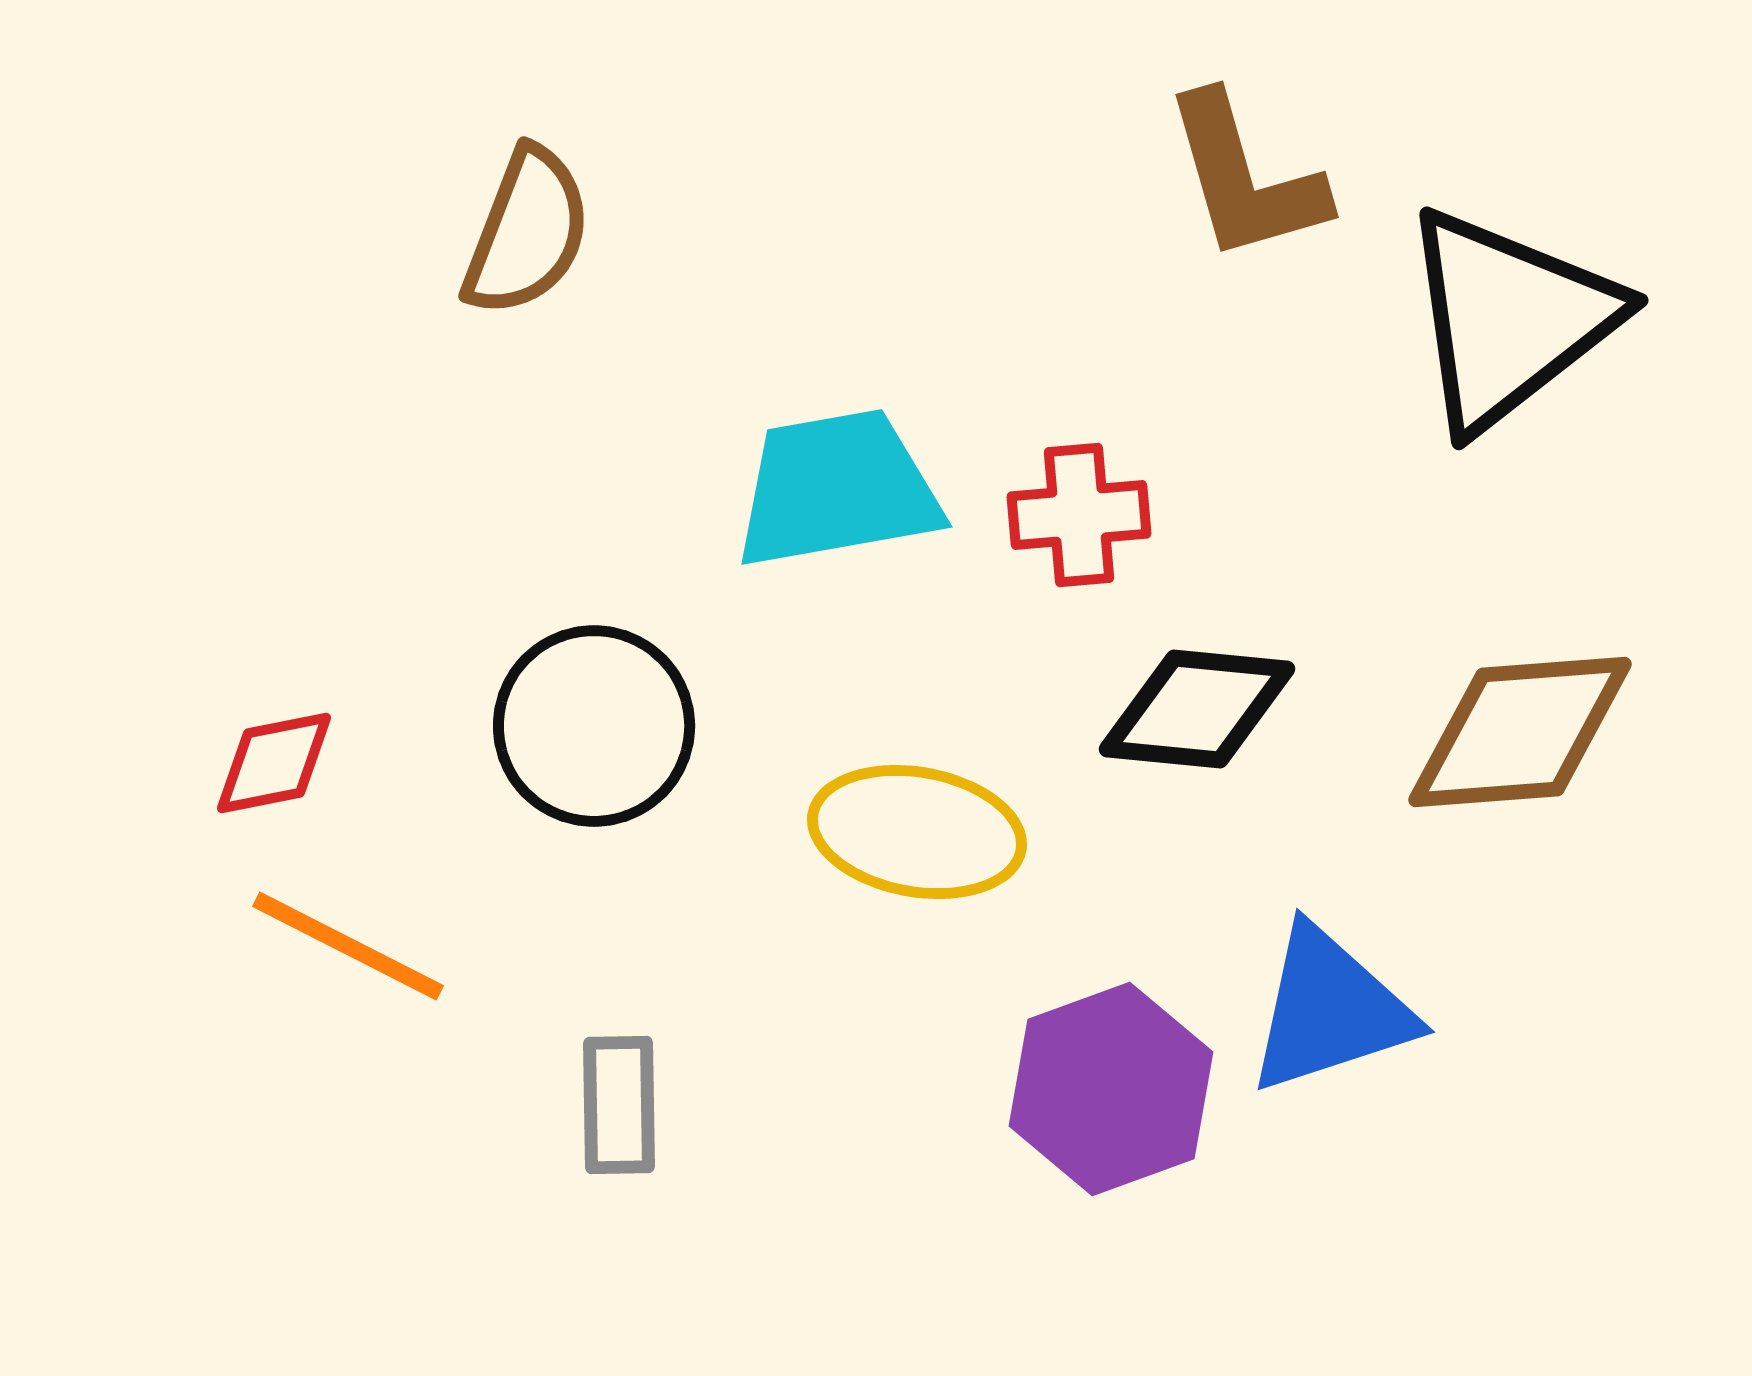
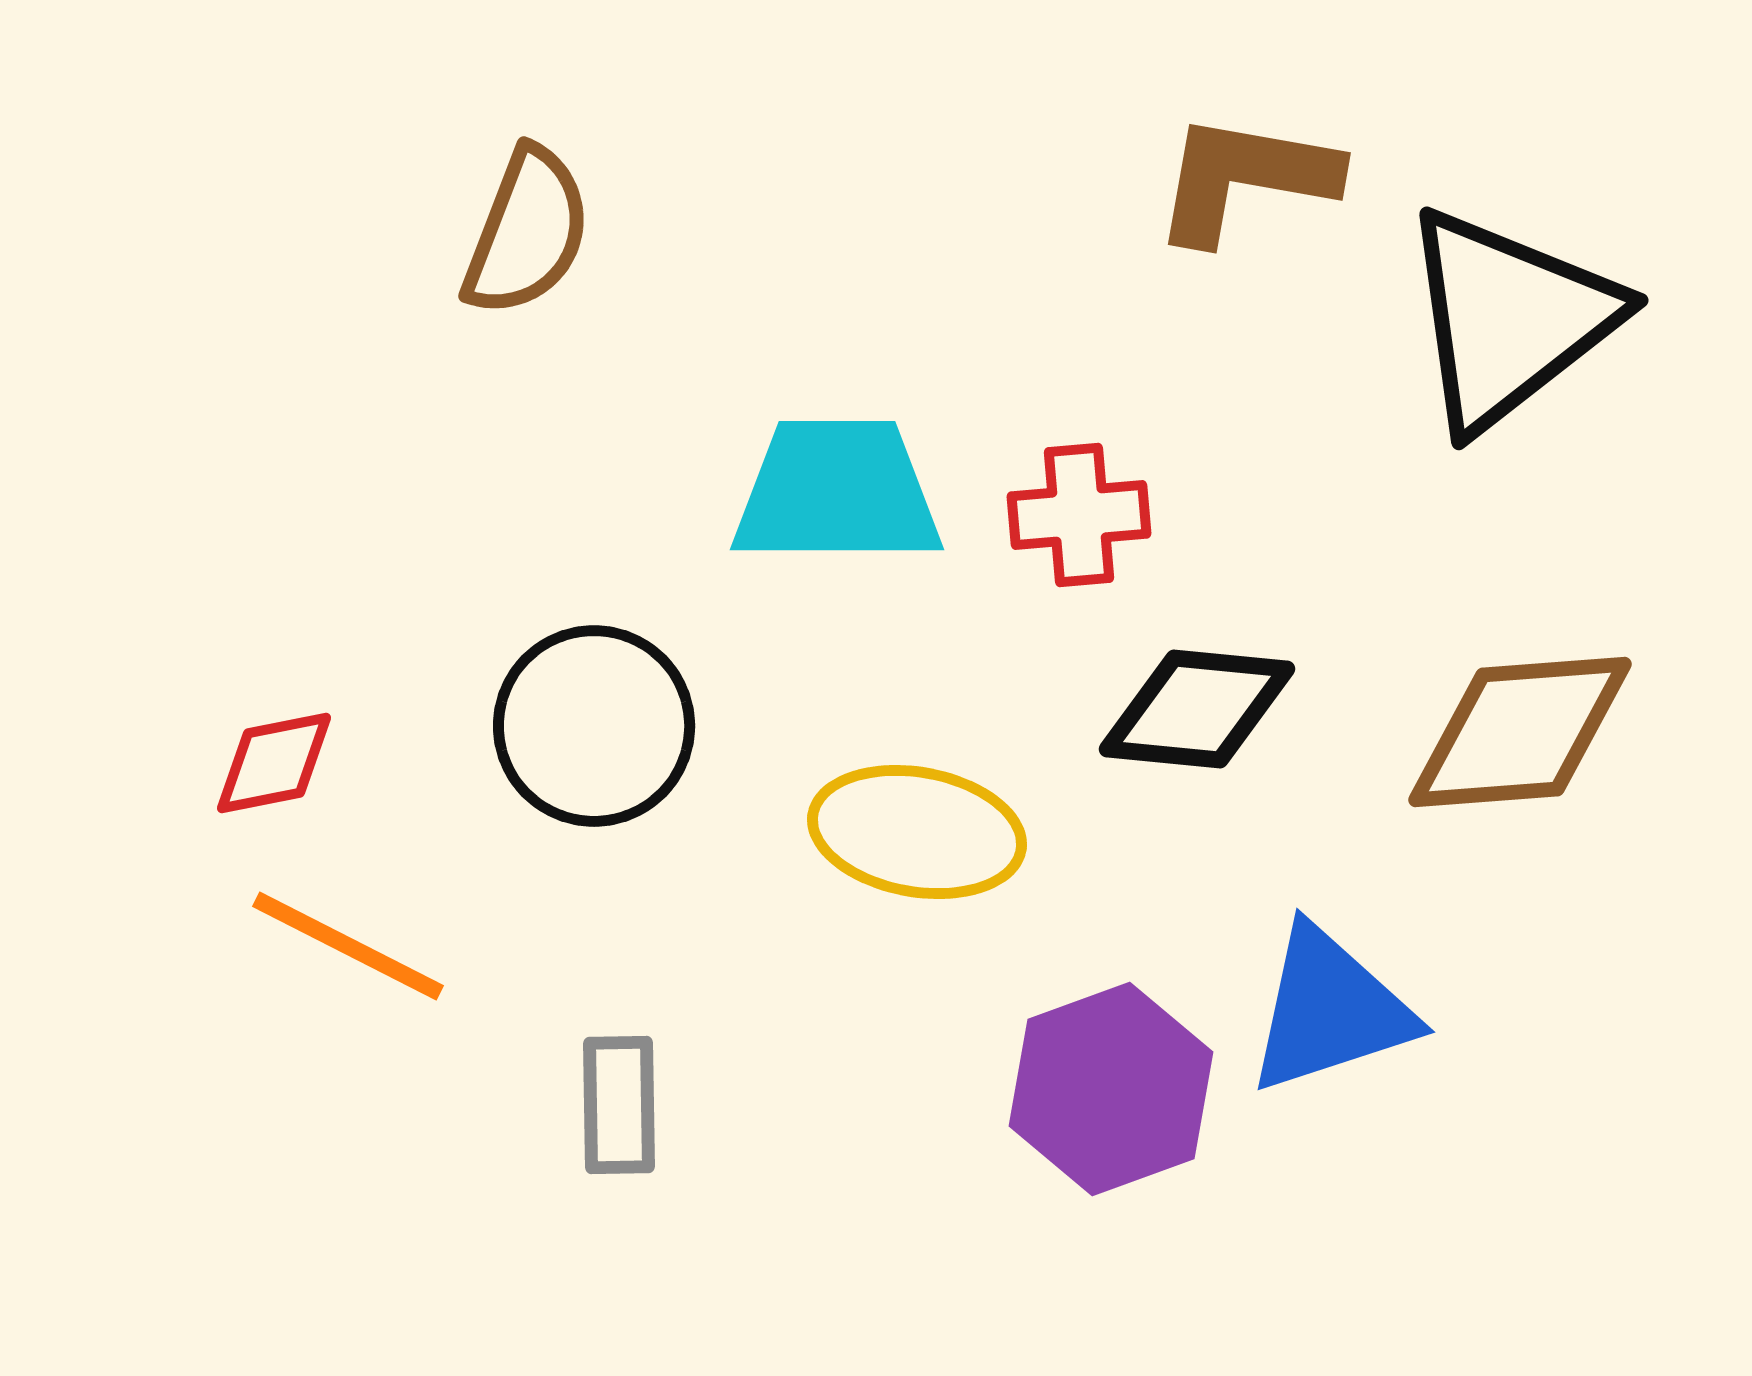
brown L-shape: rotated 116 degrees clockwise
cyan trapezoid: moved 3 px down; rotated 10 degrees clockwise
